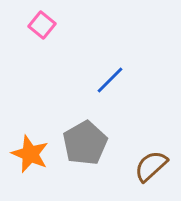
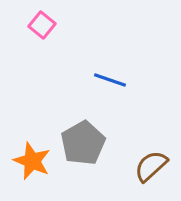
blue line: rotated 64 degrees clockwise
gray pentagon: moved 2 px left
orange star: moved 2 px right, 7 px down
